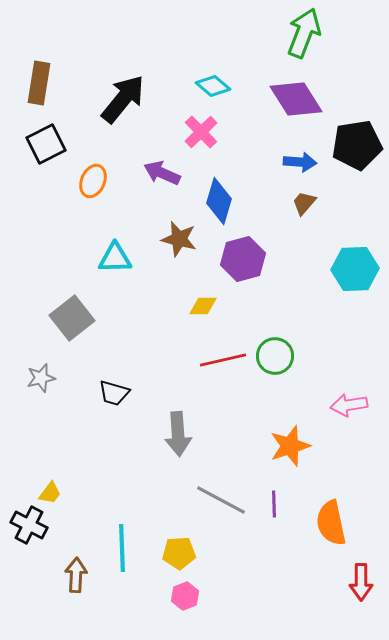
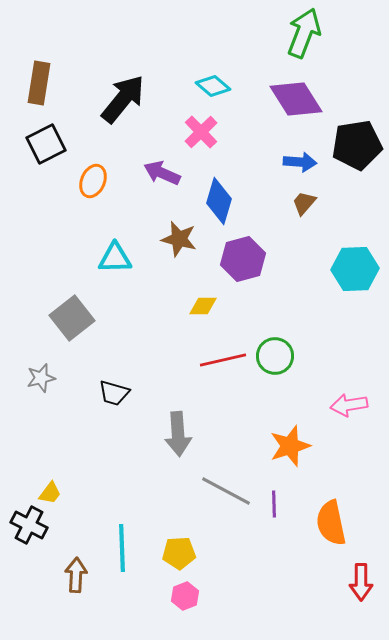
gray line: moved 5 px right, 9 px up
